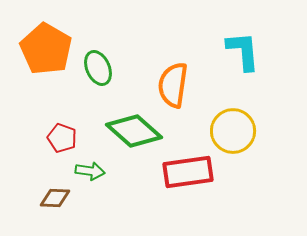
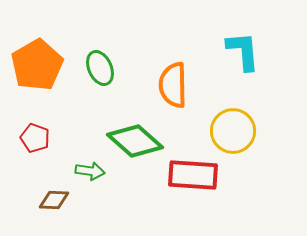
orange pentagon: moved 9 px left, 16 px down; rotated 12 degrees clockwise
green ellipse: moved 2 px right
orange semicircle: rotated 9 degrees counterclockwise
green diamond: moved 1 px right, 10 px down
red pentagon: moved 27 px left
red rectangle: moved 5 px right, 3 px down; rotated 12 degrees clockwise
brown diamond: moved 1 px left, 2 px down
